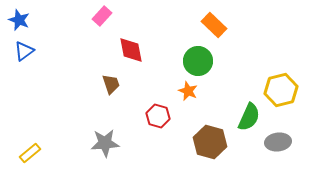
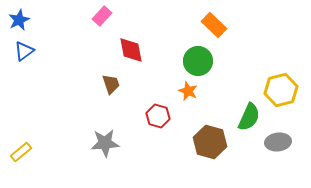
blue star: rotated 25 degrees clockwise
yellow rectangle: moved 9 px left, 1 px up
